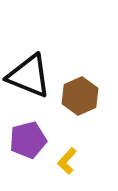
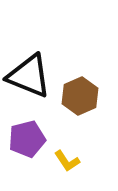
purple pentagon: moved 1 px left, 1 px up
yellow L-shape: rotated 76 degrees counterclockwise
